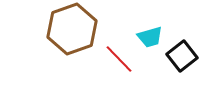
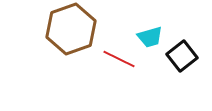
brown hexagon: moved 1 px left
red line: rotated 20 degrees counterclockwise
